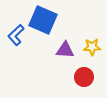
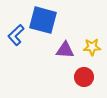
blue square: rotated 8 degrees counterclockwise
